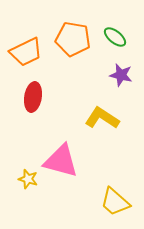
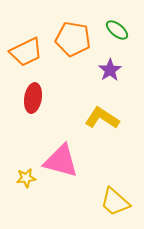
green ellipse: moved 2 px right, 7 px up
purple star: moved 11 px left, 5 px up; rotated 25 degrees clockwise
red ellipse: moved 1 px down
yellow star: moved 2 px left, 1 px up; rotated 24 degrees counterclockwise
